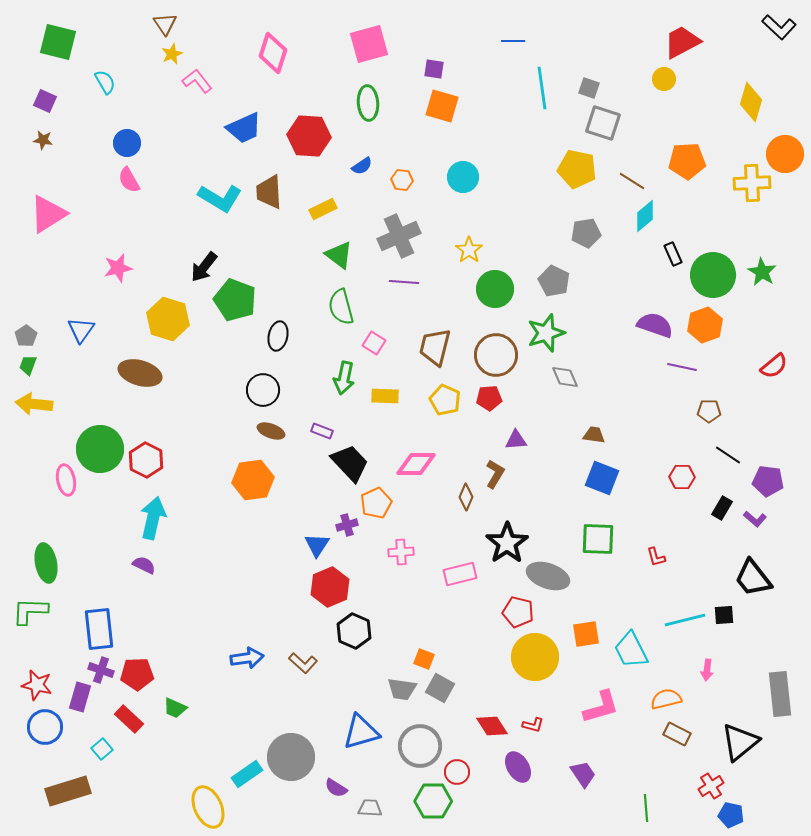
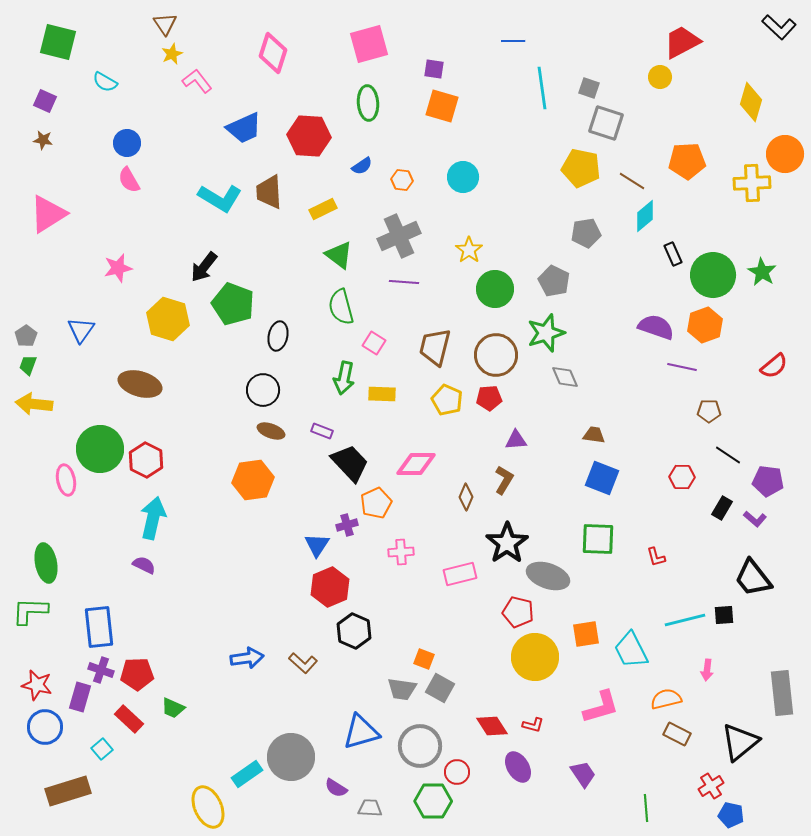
yellow circle at (664, 79): moved 4 px left, 2 px up
cyan semicircle at (105, 82): rotated 150 degrees clockwise
gray square at (603, 123): moved 3 px right
yellow pentagon at (577, 169): moved 4 px right, 1 px up
green pentagon at (235, 300): moved 2 px left, 4 px down
purple semicircle at (655, 325): moved 1 px right, 2 px down
brown ellipse at (140, 373): moved 11 px down
yellow rectangle at (385, 396): moved 3 px left, 2 px up
yellow pentagon at (445, 400): moved 2 px right
brown L-shape at (495, 474): moved 9 px right, 6 px down
blue rectangle at (99, 629): moved 2 px up
gray rectangle at (780, 694): moved 2 px right, 1 px up
green trapezoid at (175, 708): moved 2 px left
